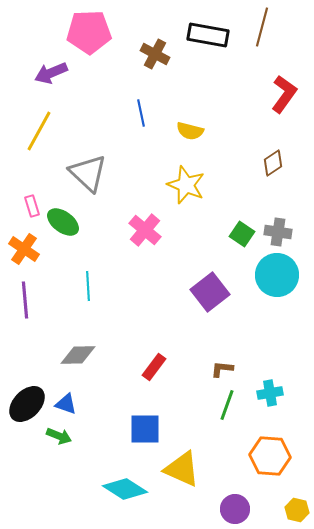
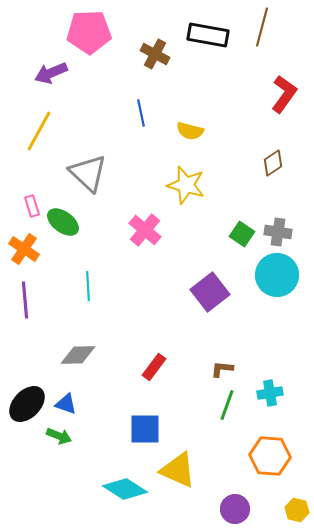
yellow star: rotated 6 degrees counterclockwise
yellow triangle: moved 4 px left, 1 px down
